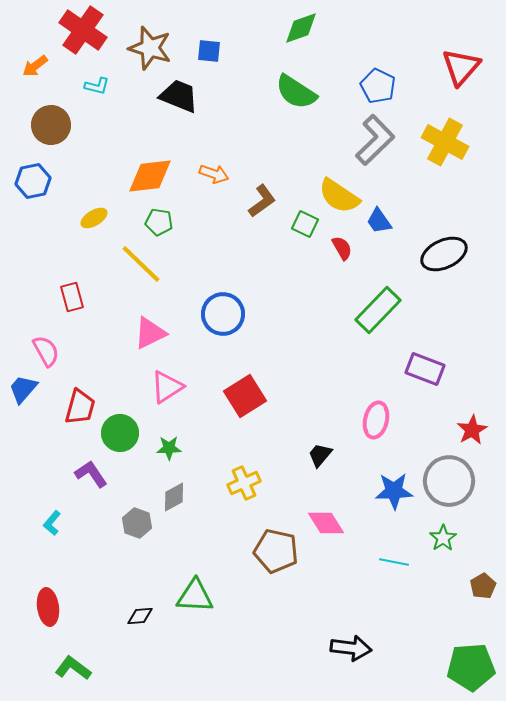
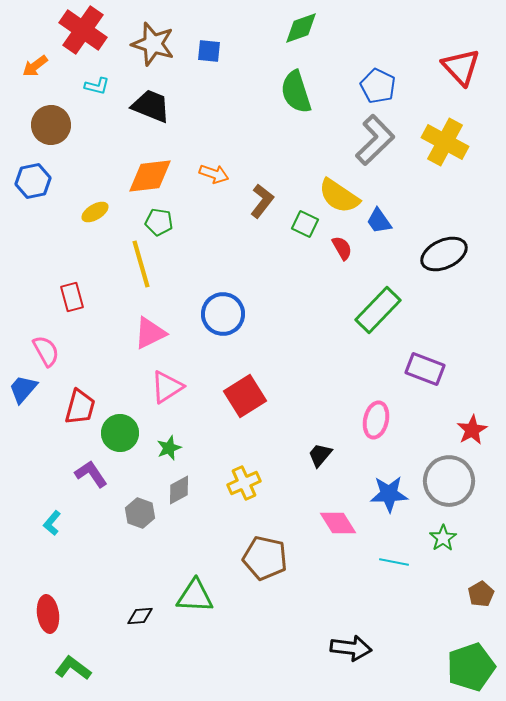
brown star at (150, 48): moved 3 px right, 4 px up
red triangle at (461, 67): rotated 24 degrees counterclockwise
green semicircle at (296, 92): rotated 39 degrees clockwise
black trapezoid at (179, 96): moved 28 px left, 10 px down
brown L-shape at (262, 201): rotated 16 degrees counterclockwise
yellow ellipse at (94, 218): moved 1 px right, 6 px up
yellow line at (141, 264): rotated 30 degrees clockwise
green star at (169, 448): rotated 20 degrees counterclockwise
blue star at (394, 491): moved 5 px left, 3 px down
gray diamond at (174, 497): moved 5 px right, 7 px up
gray hexagon at (137, 523): moved 3 px right, 10 px up
pink diamond at (326, 523): moved 12 px right
brown pentagon at (276, 551): moved 11 px left, 7 px down
brown pentagon at (483, 586): moved 2 px left, 8 px down
red ellipse at (48, 607): moved 7 px down
green pentagon at (471, 667): rotated 15 degrees counterclockwise
